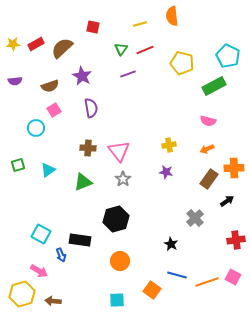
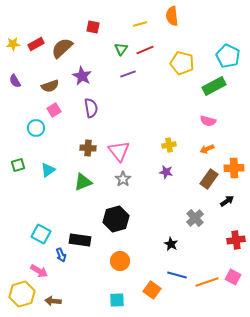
purple semicircle at (15, 81): rotated 64 degrees clockwise
